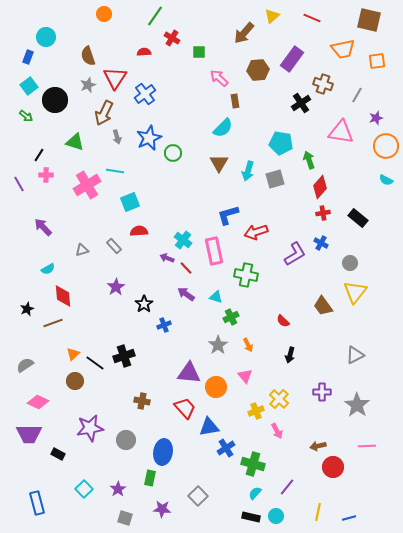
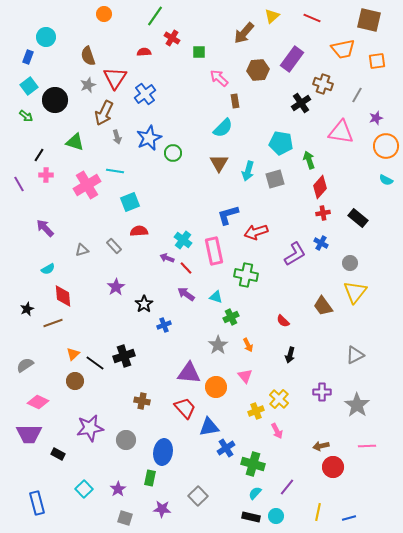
purple arrow at (43, 227): moved 2 px right, 1 px down
brown arrow at (318, 446): moved 3 px right
